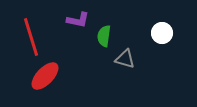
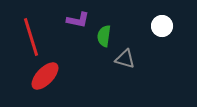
white circle: moved 7 px up
